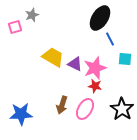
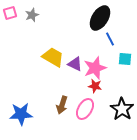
pink square: moved 5 px left, 14 px up
